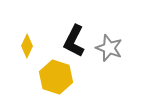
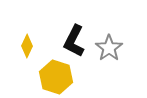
gray star: rotated 16 degrees clockwise
